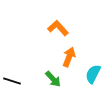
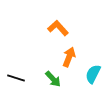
black line: moved 4 px right, 3 px up
